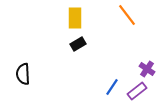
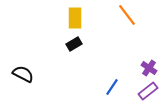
black rectangle: moved 4 px left
purple cross: moved 2 px right, 1 px up
black semicircle: rotated 120 degrees clockwise
purple rectangle: moved 11 px right
